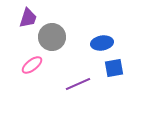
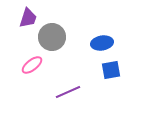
blue square: moved 3 px left, 2 px down
purple line: moved 10 px left, 8 px down
